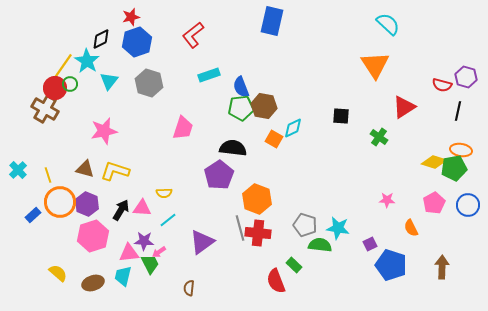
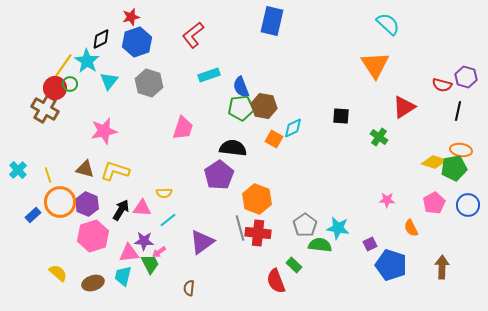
gray pentagon at (305, 225): rotated 20 degrees clockwise
